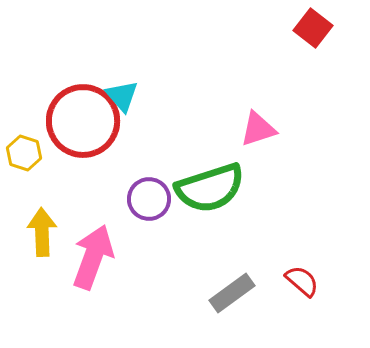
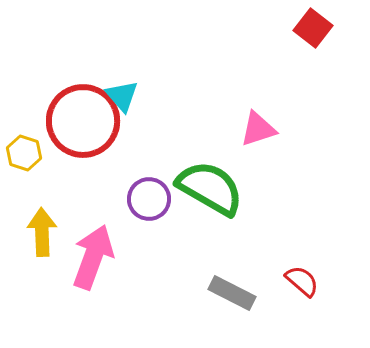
green semicircle: rotated 132 degrees counterclockwise
gray rectangle: rotated 63 degrees clockwise
